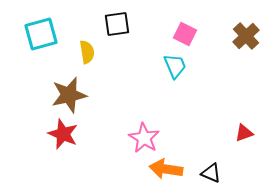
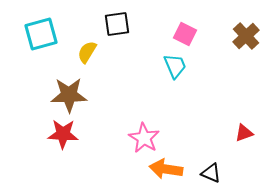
yellow semicircle: rotated 140 degrees counterclockwise
brown star: rotated 12 degrees clockwise
red star: rotated 20 degrees counterclockwise
